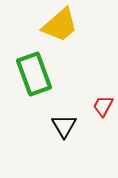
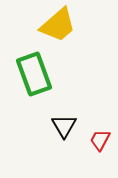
yellow trapezoid: moved 2 px left
red trapezoid: moved 3 px left, 34 px down
